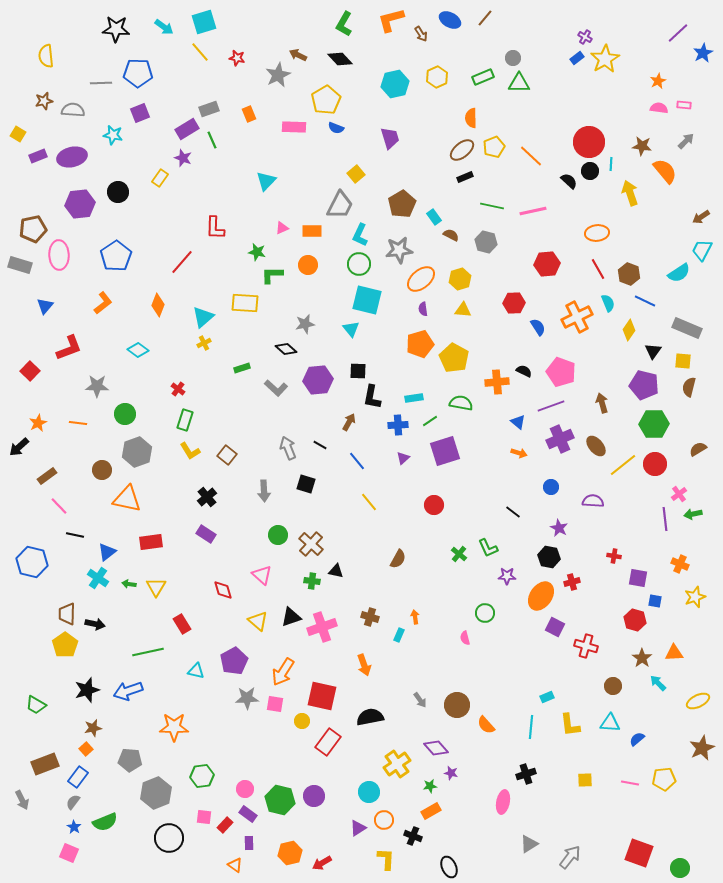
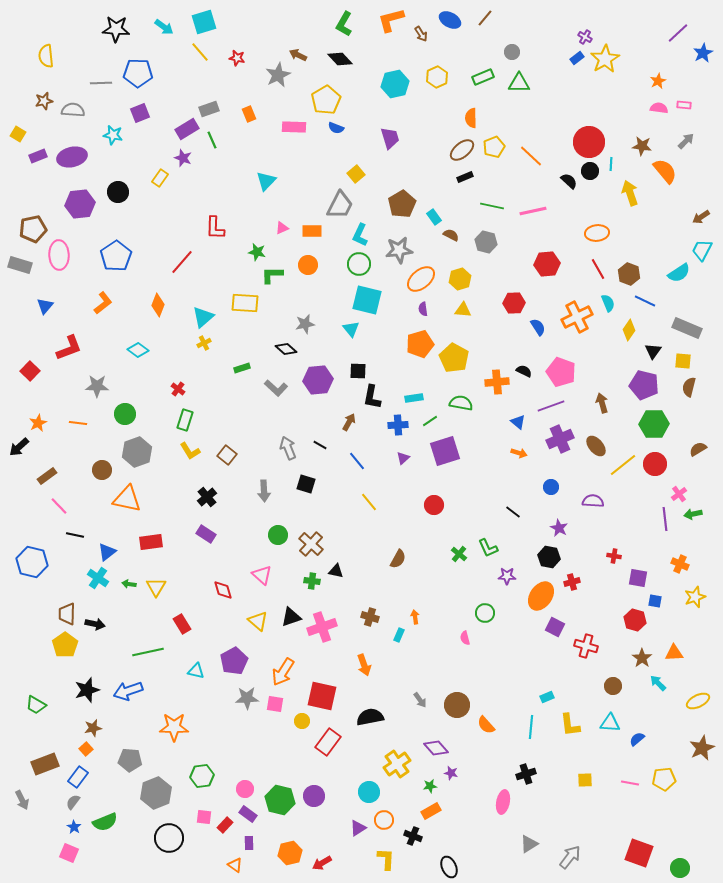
gray circle at (513, 58): moved 1 px left, 6 px up
